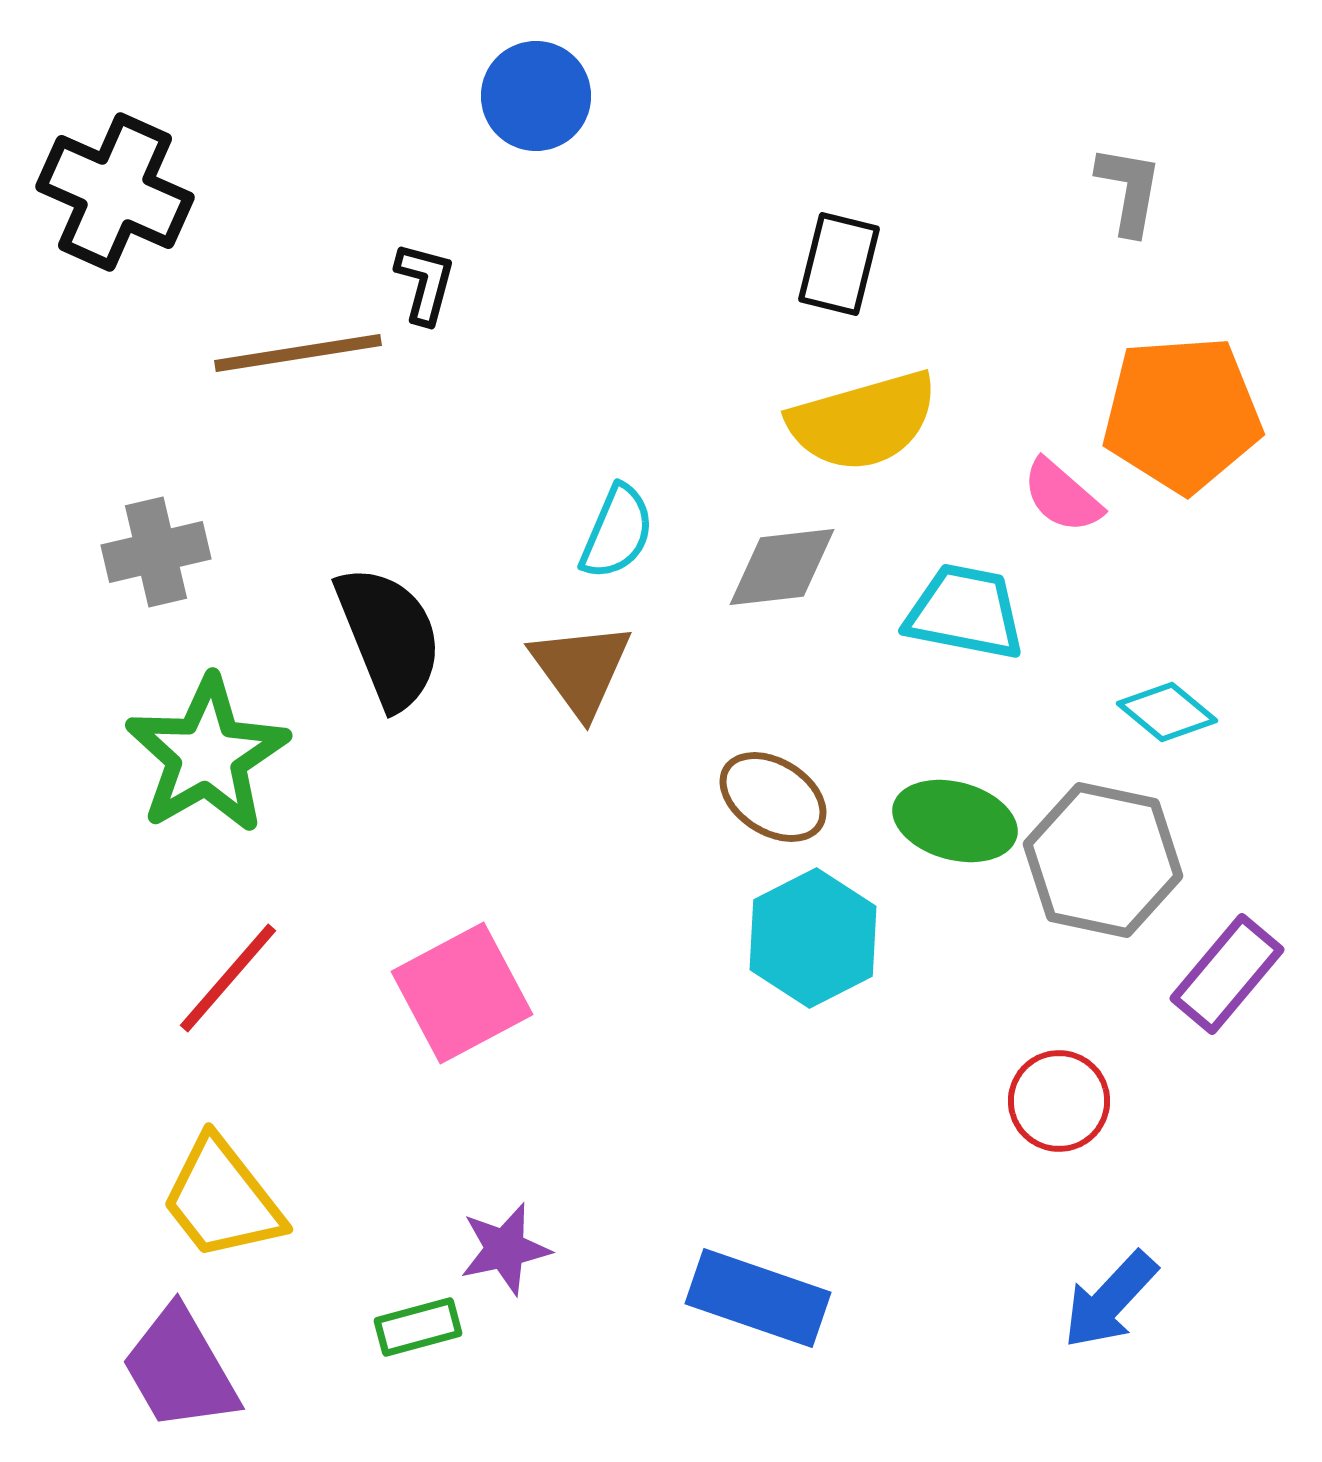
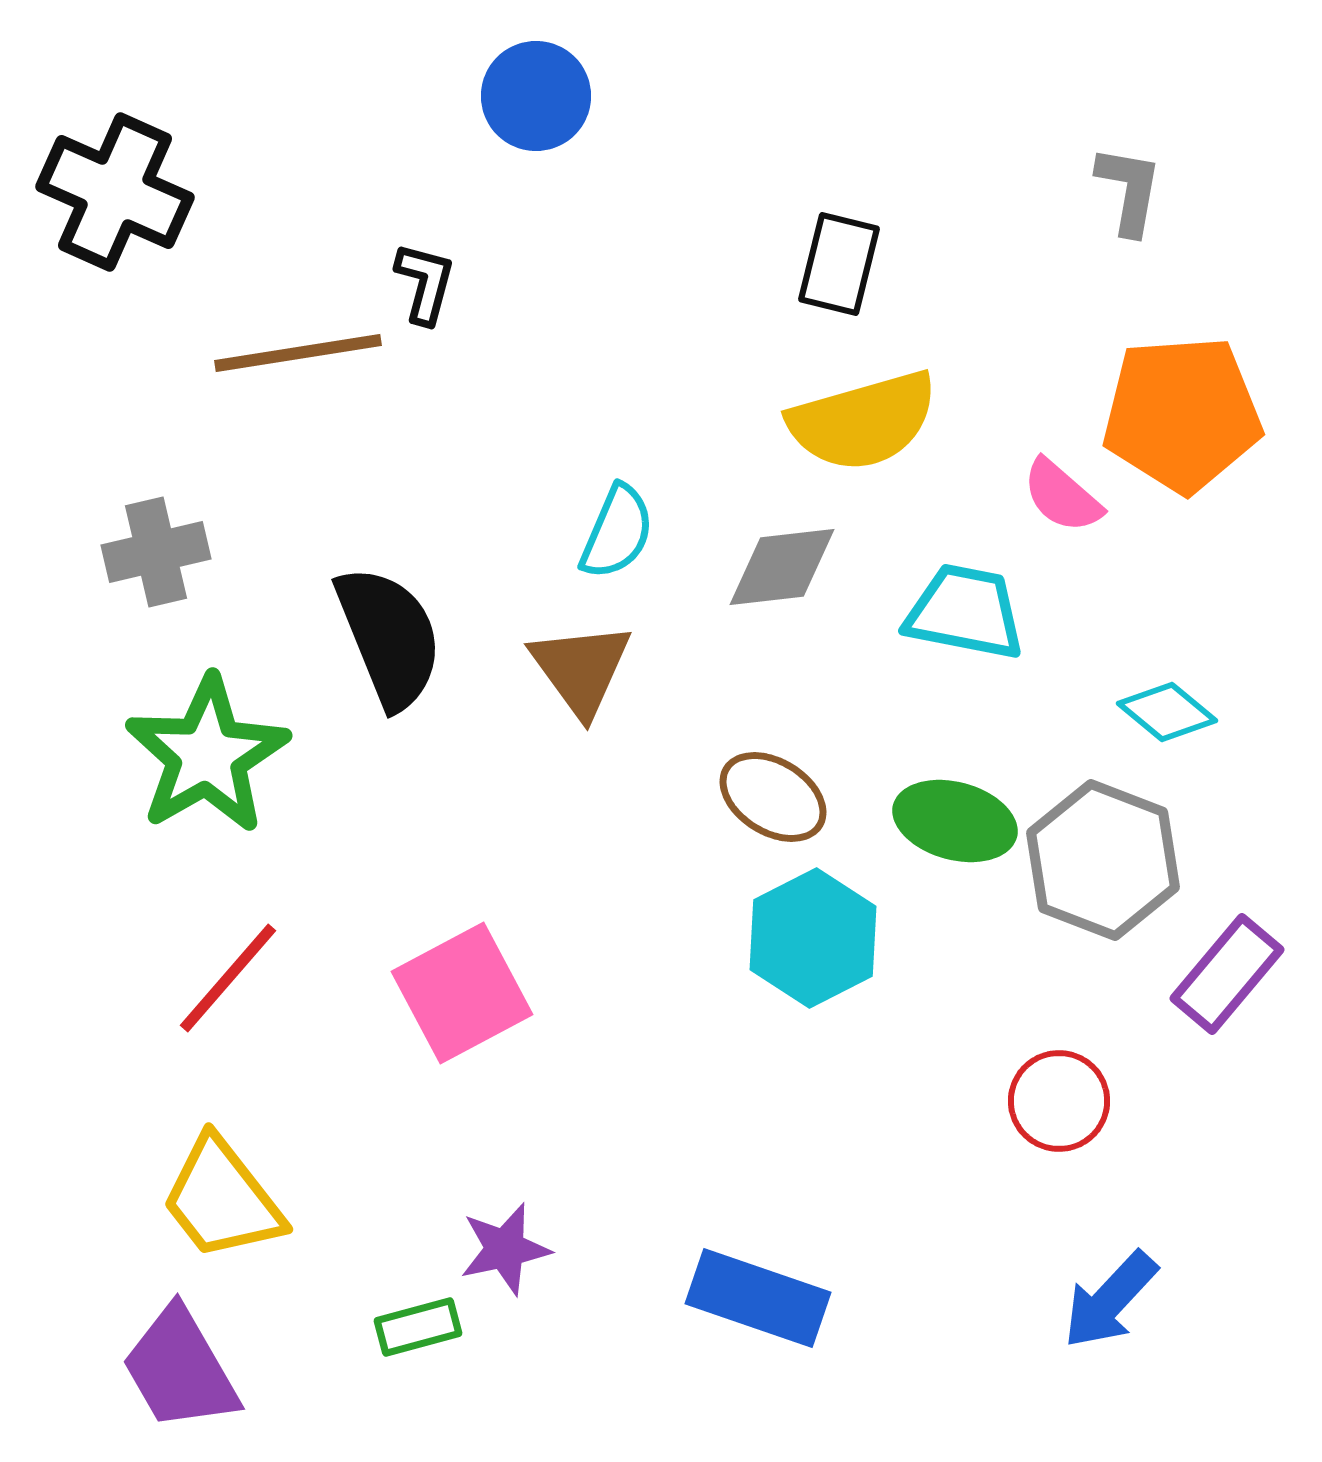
gray hexagon: rotated 9 degrees clockwise
